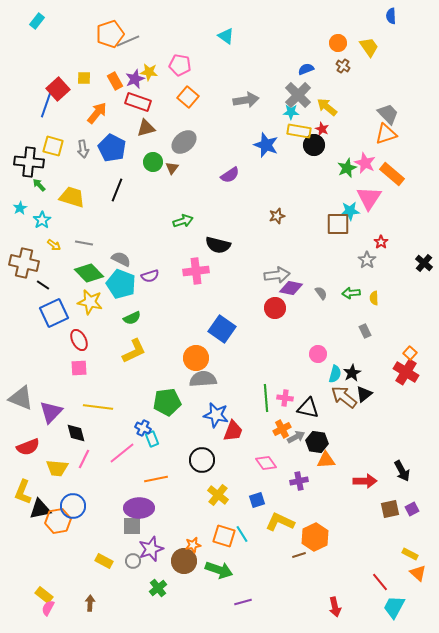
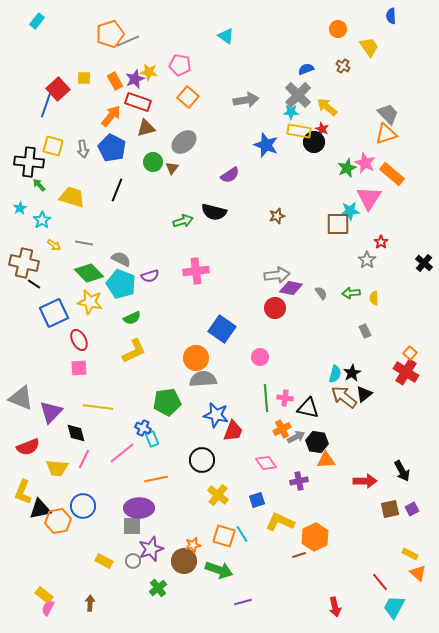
orange circle at (338, 43): moved 14 px up
orange arrow at (97, 113): moved 14 px right, 3 px down
black circle at (314, 145): moved 3 px up
black semicircle at (218, 245): moved 4 px left, 33 px up
black line at (43, 285): moved 9 px left, 1 px up
pink circle at (318, 354): moved 58 px left, 3 px down
blue circle at (73, 506): moved 10 px right
